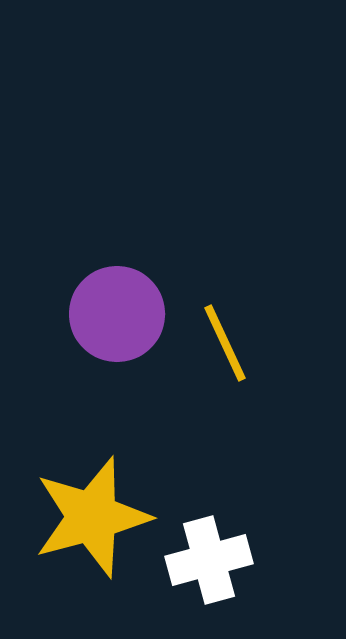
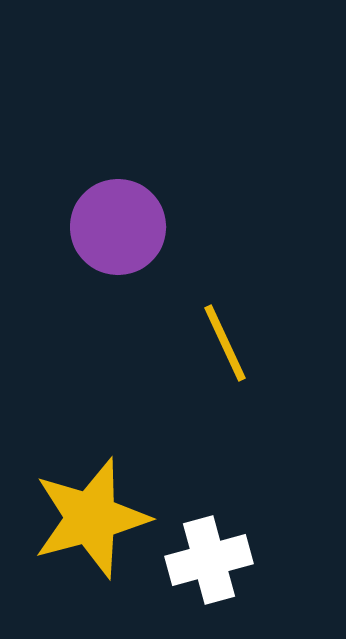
purple circle: moved 1 px right, 87 px up
yellow star: moved 1 px left, 1 px down
